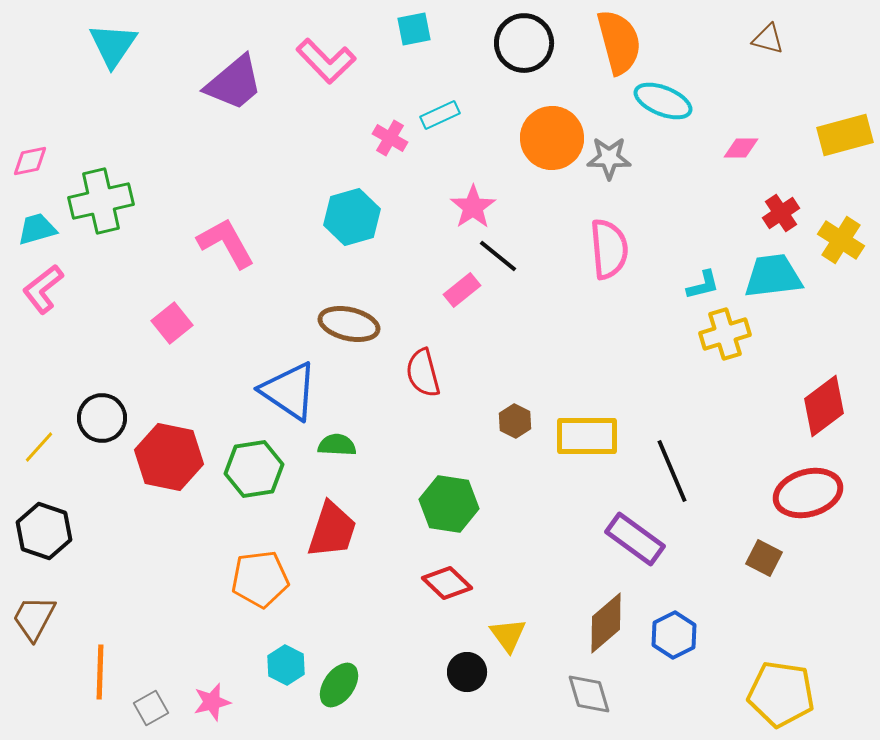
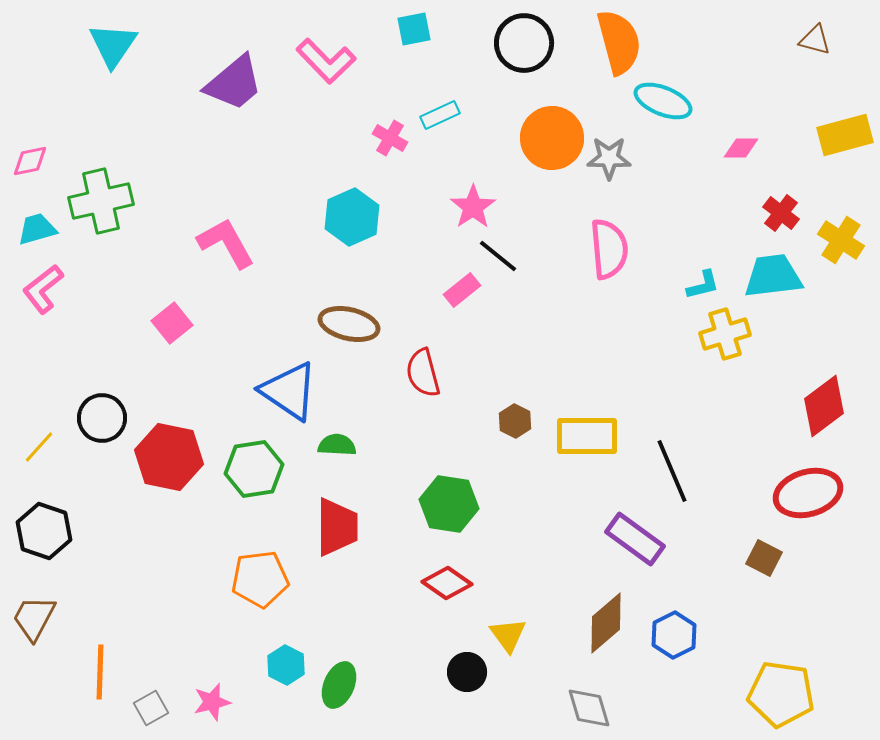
brown triangle at (768, 39): moved 47 px right, 1 px down
red cross at (781, 213): rotated 18 degrees counterclockwise
cyan hexagon at (352, 217): rotated 8 degrees counterclockwise
red trapezoid at (332, 530): moved 5 px right, 3 px up; rotated 18 degrees counterclockwise
red diamond at (447, 583): rotated 9 degrees counterclockwise
green ellipse at (339, 685): rotated 12 degrees counterclockwise
gray diamond at (589, 694): moved 14 px down
